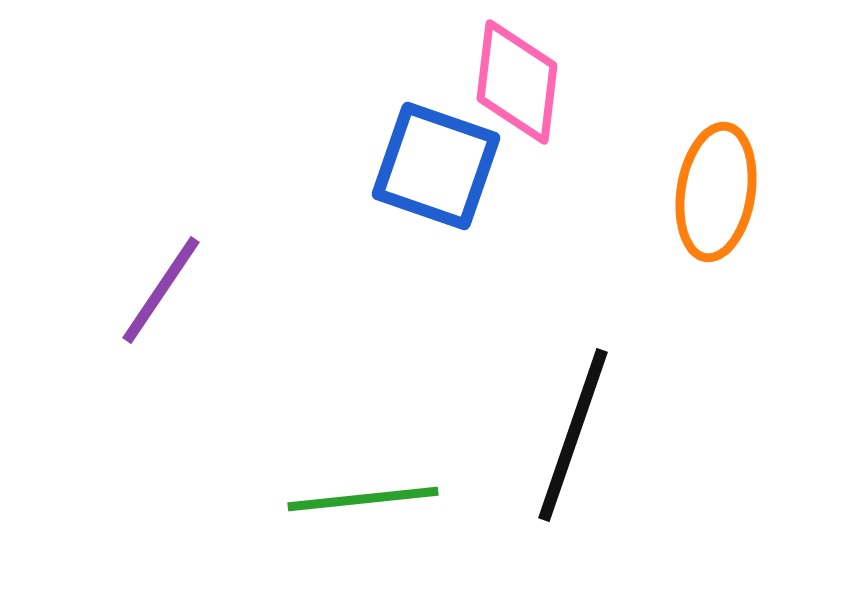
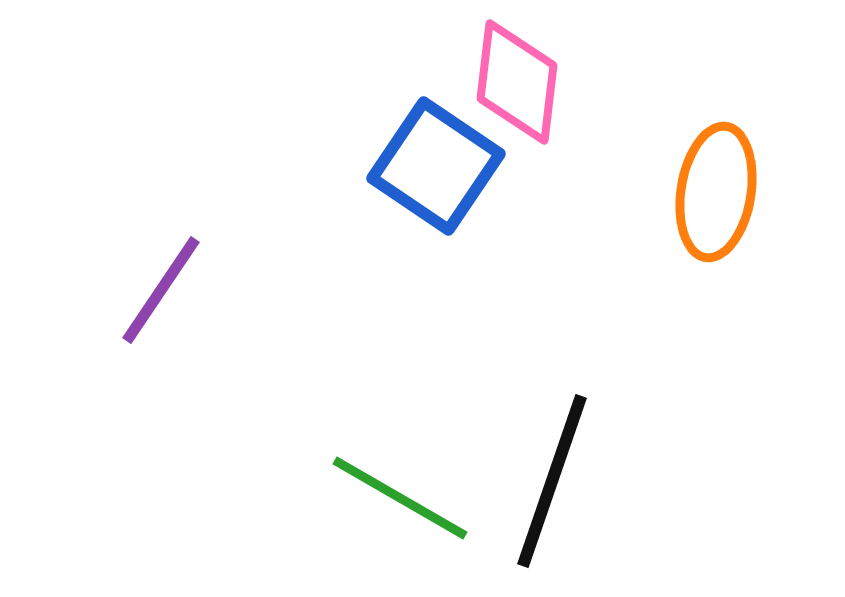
blue square: rotated 15 degrees clockwise
black line: moved 21 px left, 46 px down
green line: moved 37 px right, 1 px up; rotated 36 degrees clockwise
